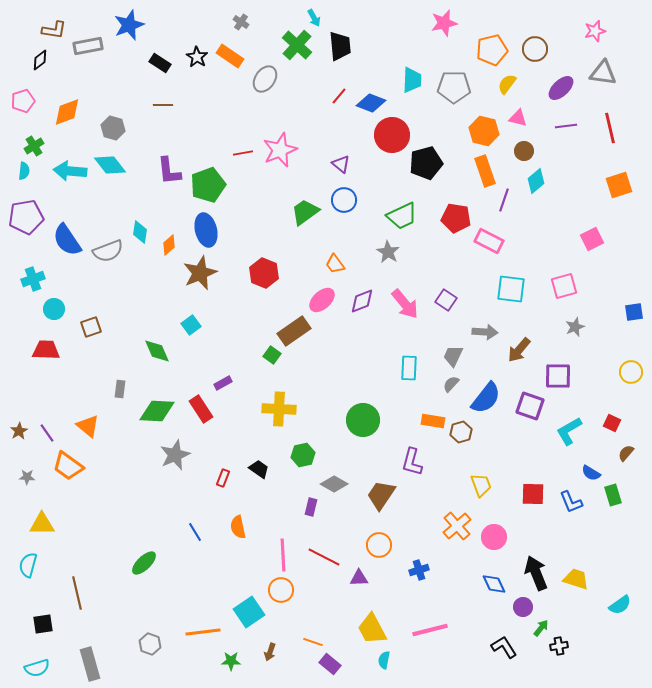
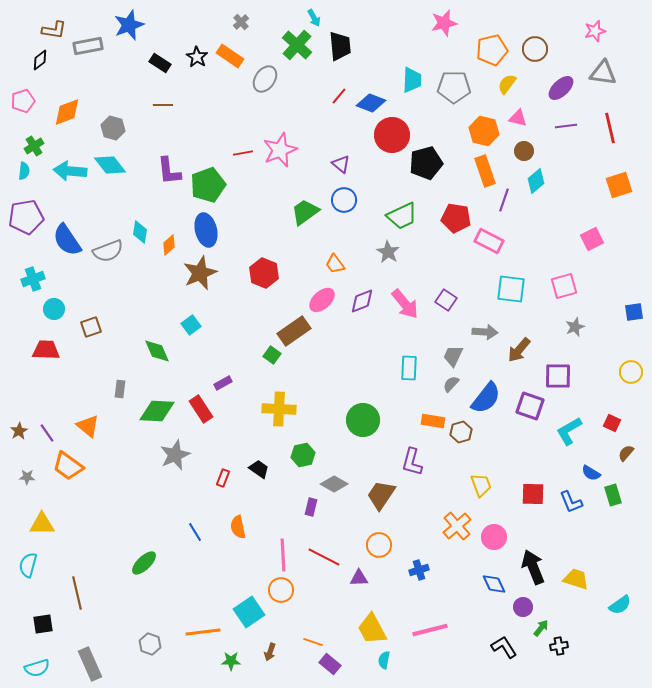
gray cross at (241, 22): rotated 14 degrees clockwise
black arrow at (536, 573): moved 3 px left, 6 px up
gray rectangle at (90, 664): rotated 8 degrees counterclockwise
